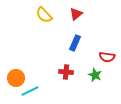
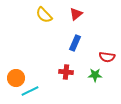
green star: rotated 24 degrees counterclockwise
